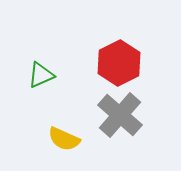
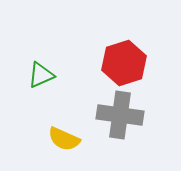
red hexagon: moved 5 px right; rotated 9 degrees clockwise
gray cross: rotated 33 degrees counterclockwise
